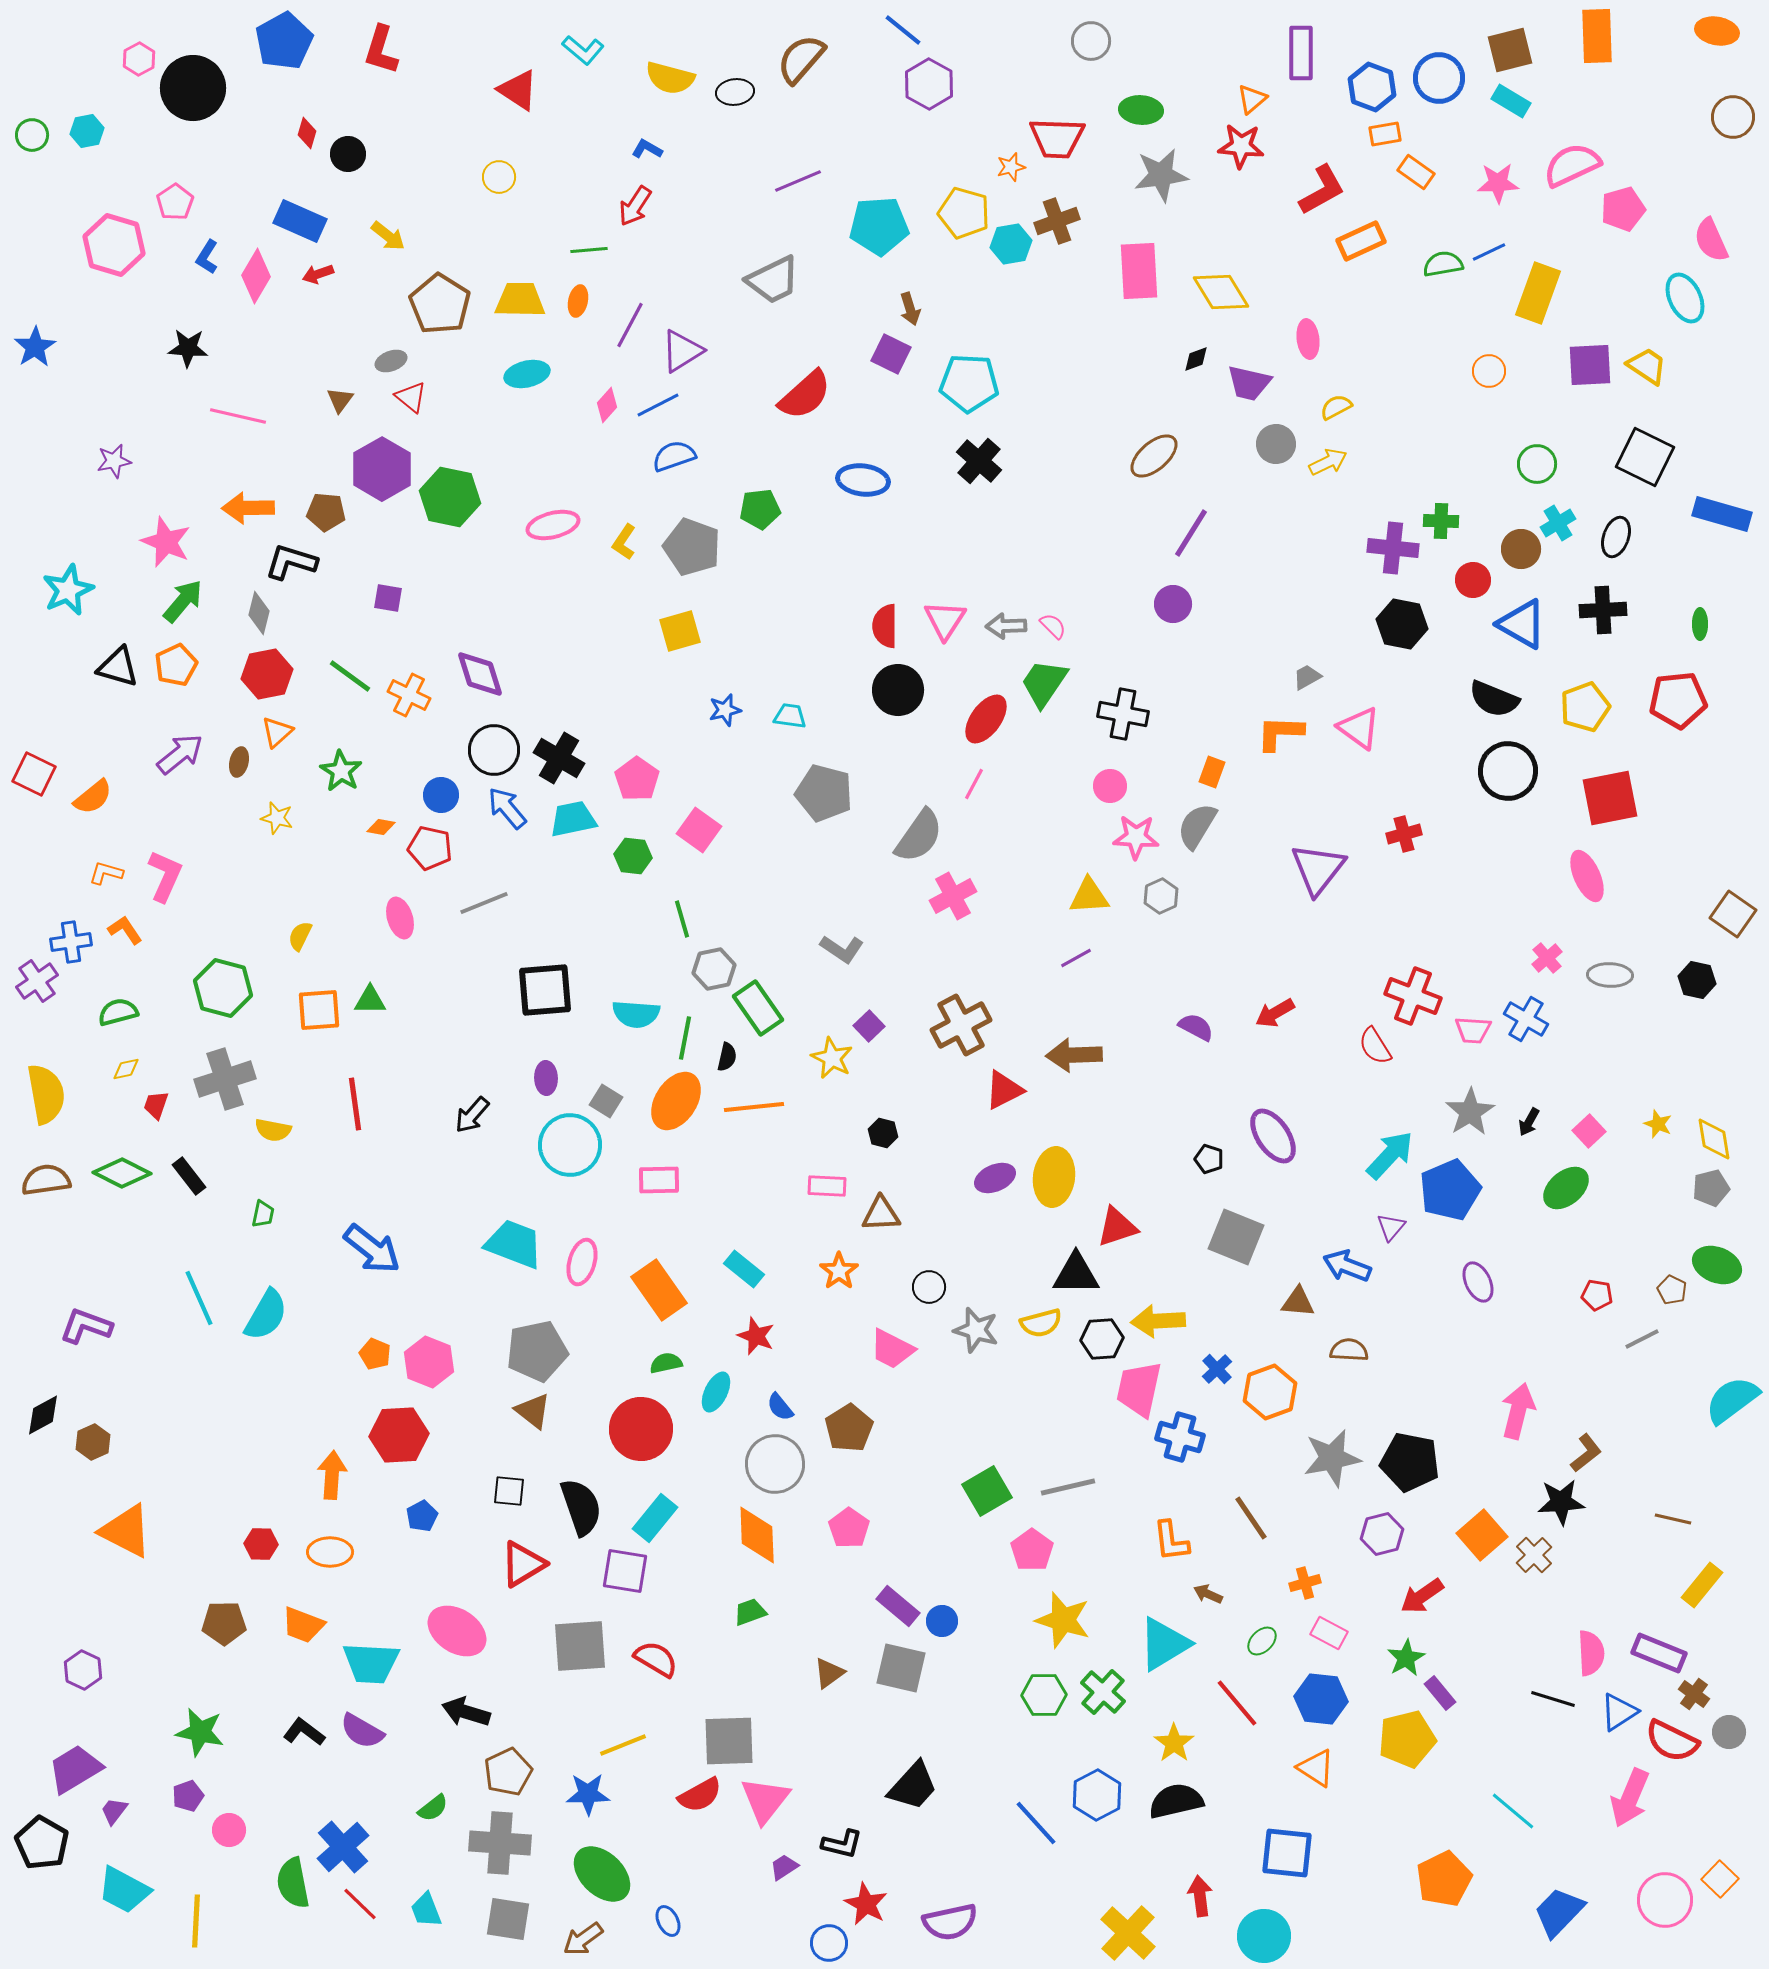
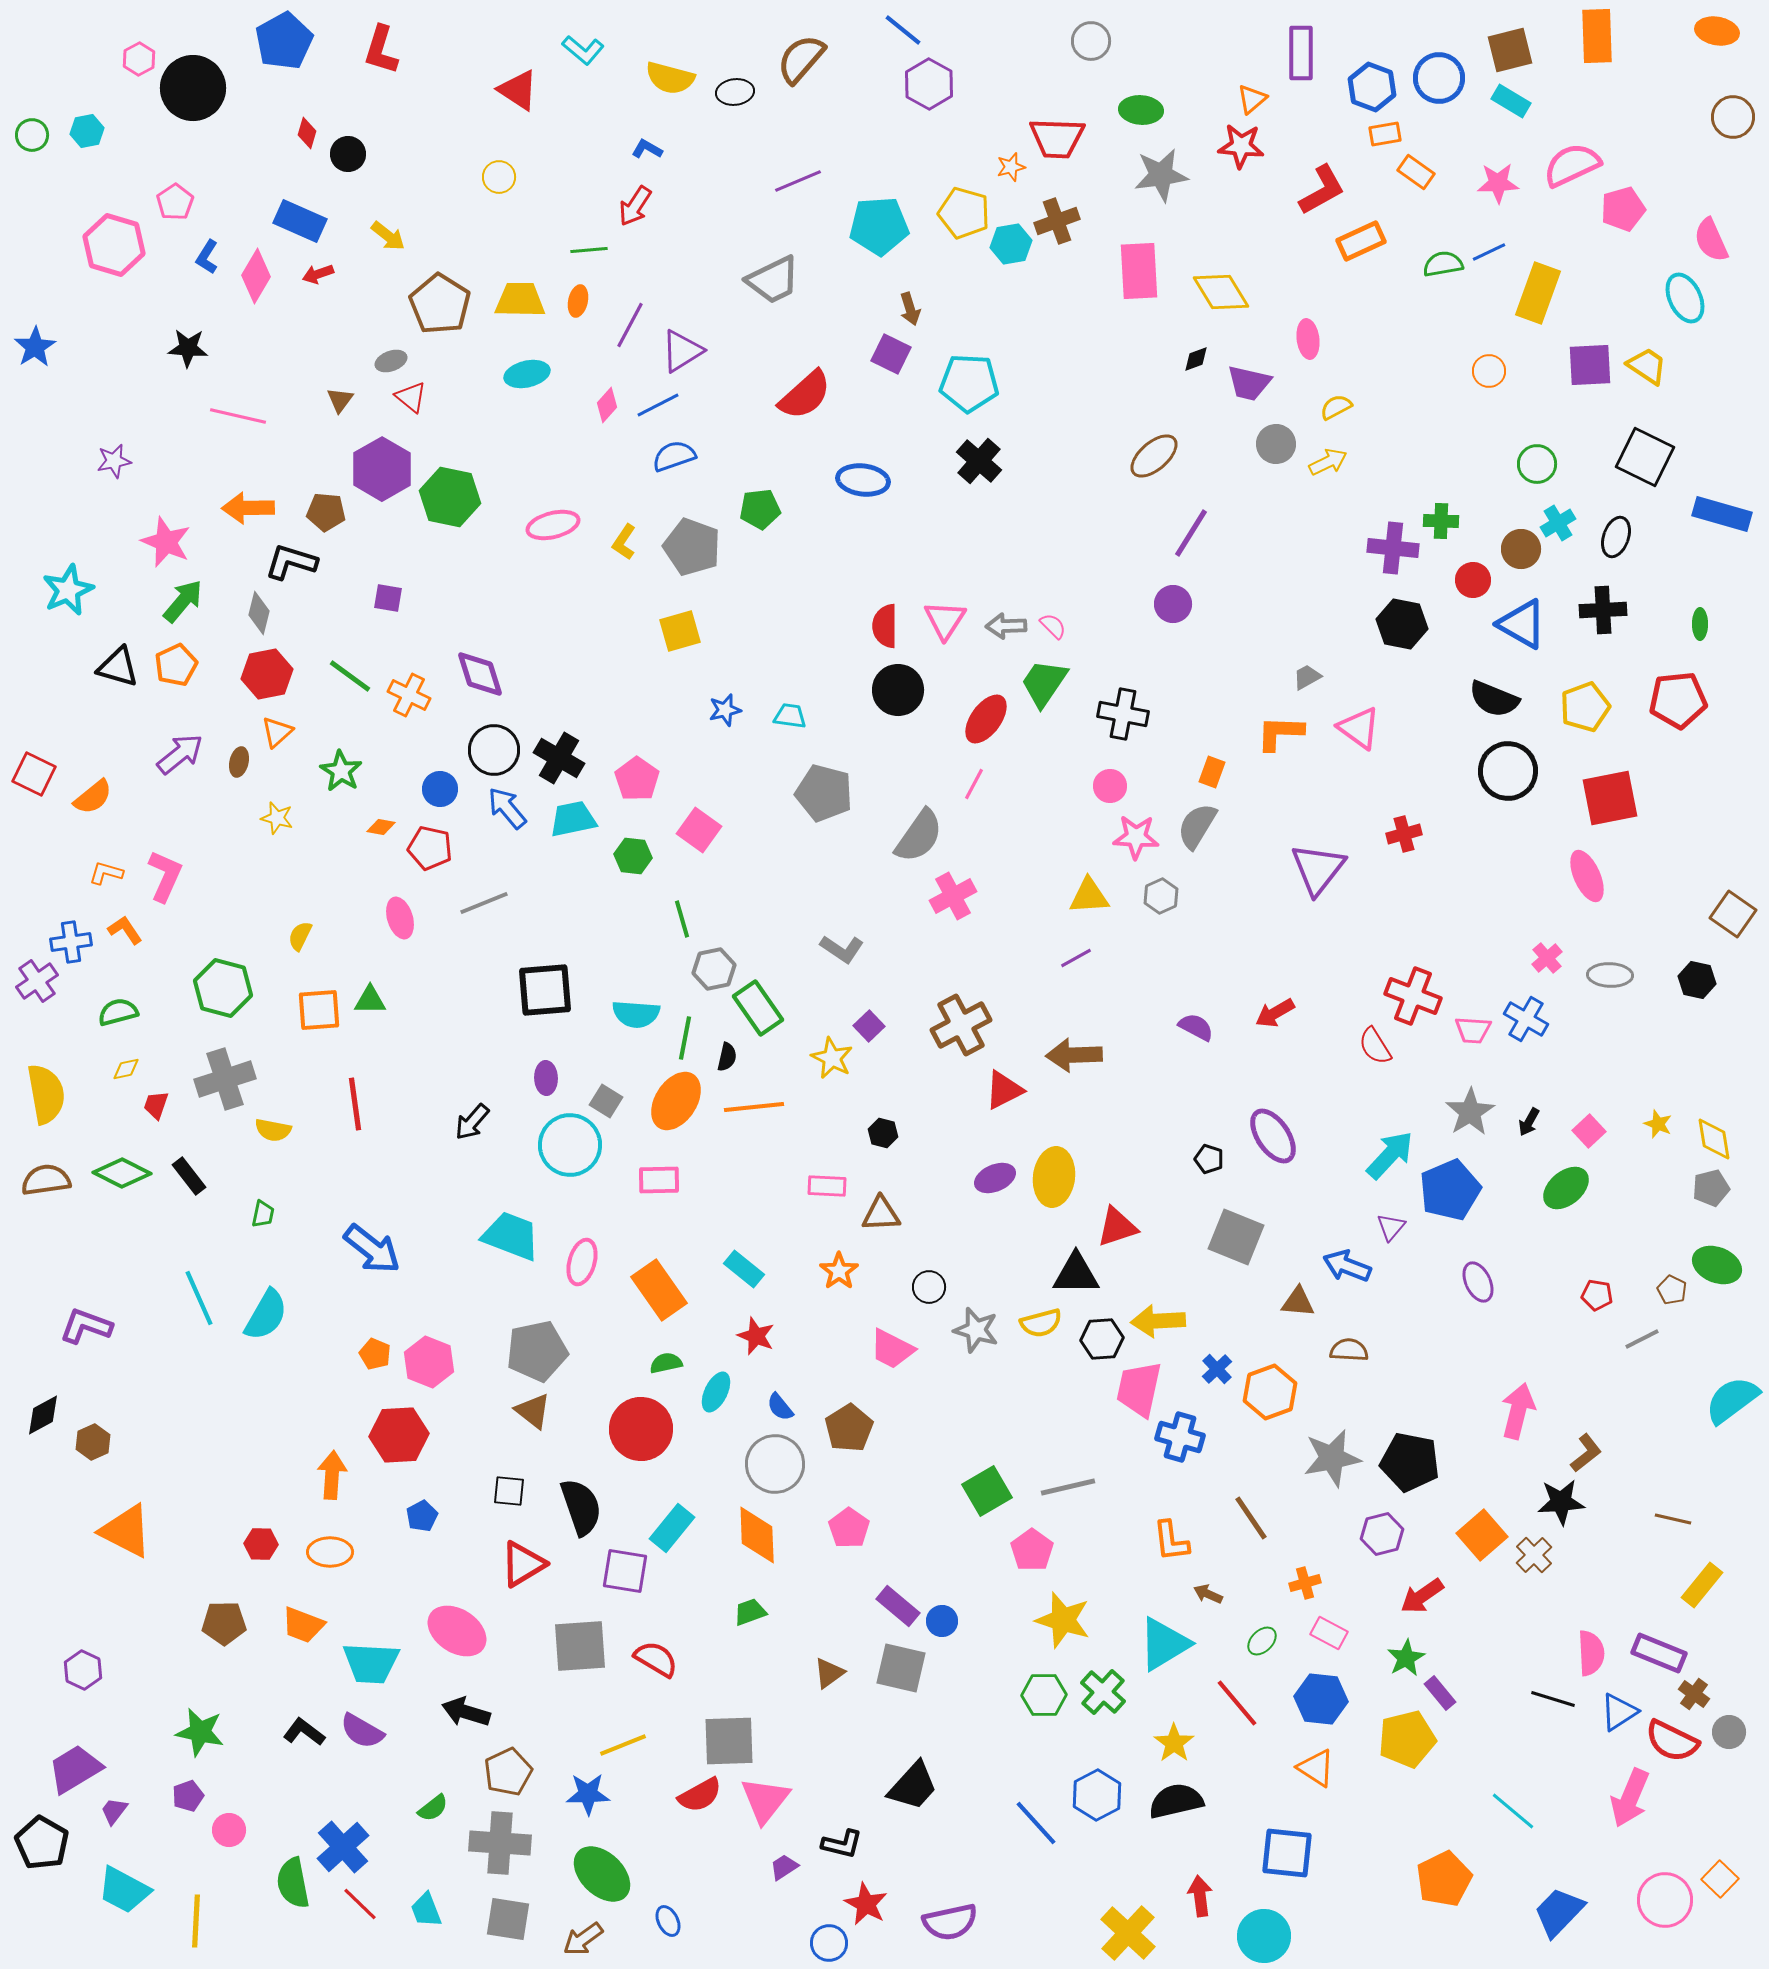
blue circle at (441, 795): moved 1 px left, 6 px up
black arrow at (472, 1115): moved 7 px down
cyan trapezoid at (514, 1244): moved 3 px left, 8 px up
cyan rectangle at (655, 1518): moved 17 px right, 10 px down
